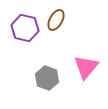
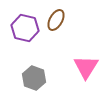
pink triangle: rotated 8 degrees counterclockwise
gray hexagon: moved 13 px left
